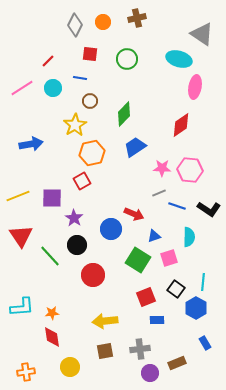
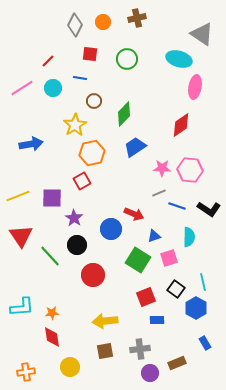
brown circle at (90, 101): moved 4 px right
cyan line at (203, 282): rotated 18 degrees counterclockwise
